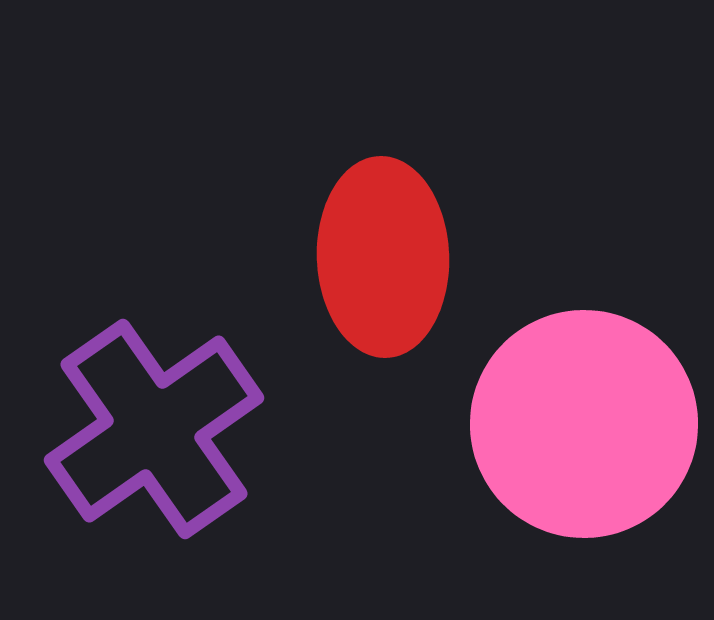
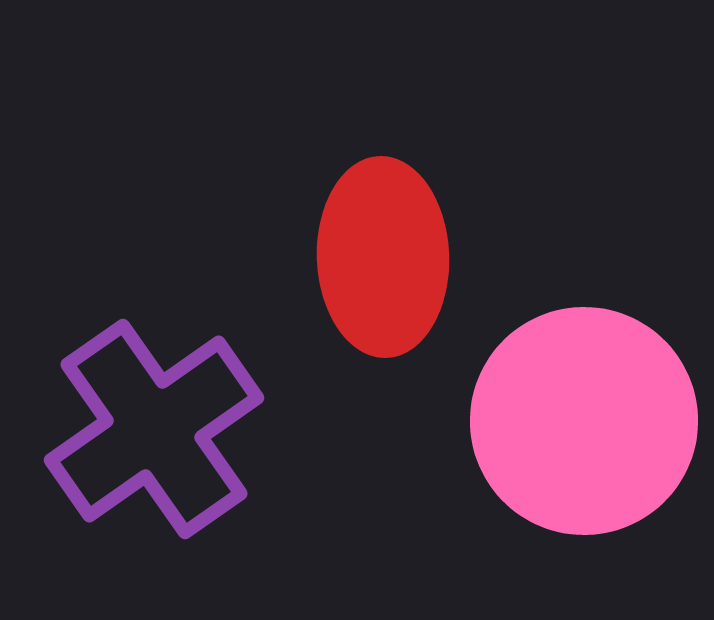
pink circle: moved 3 px up
